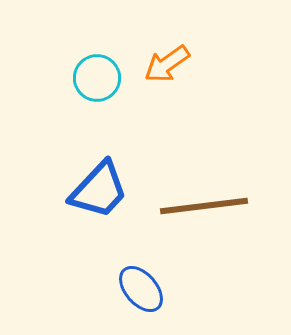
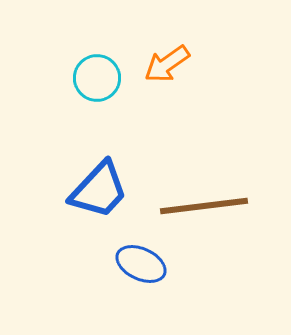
blue ellipse: moved 25 px up; rotated 24 degrees counterclockwise
